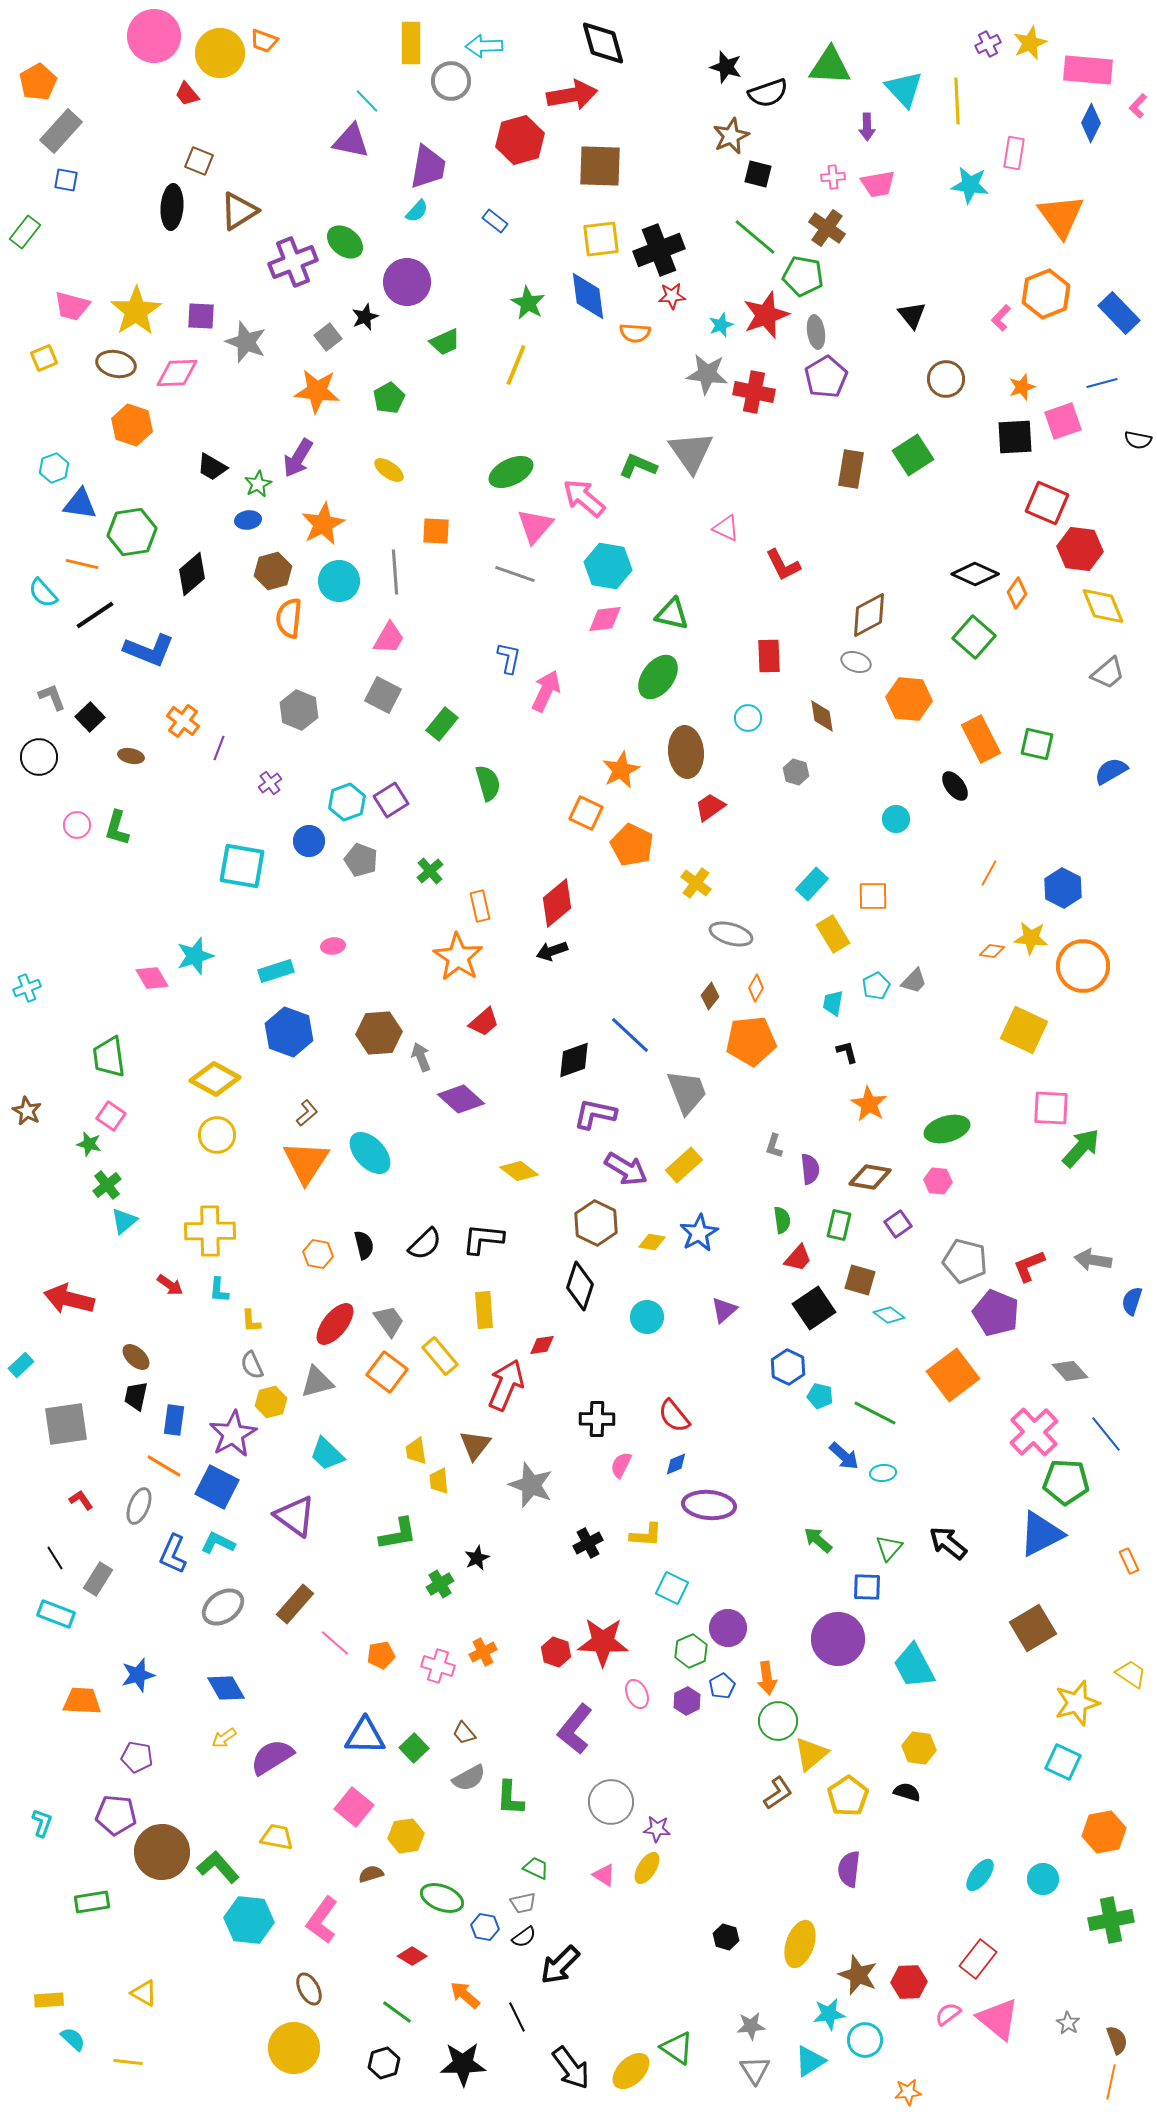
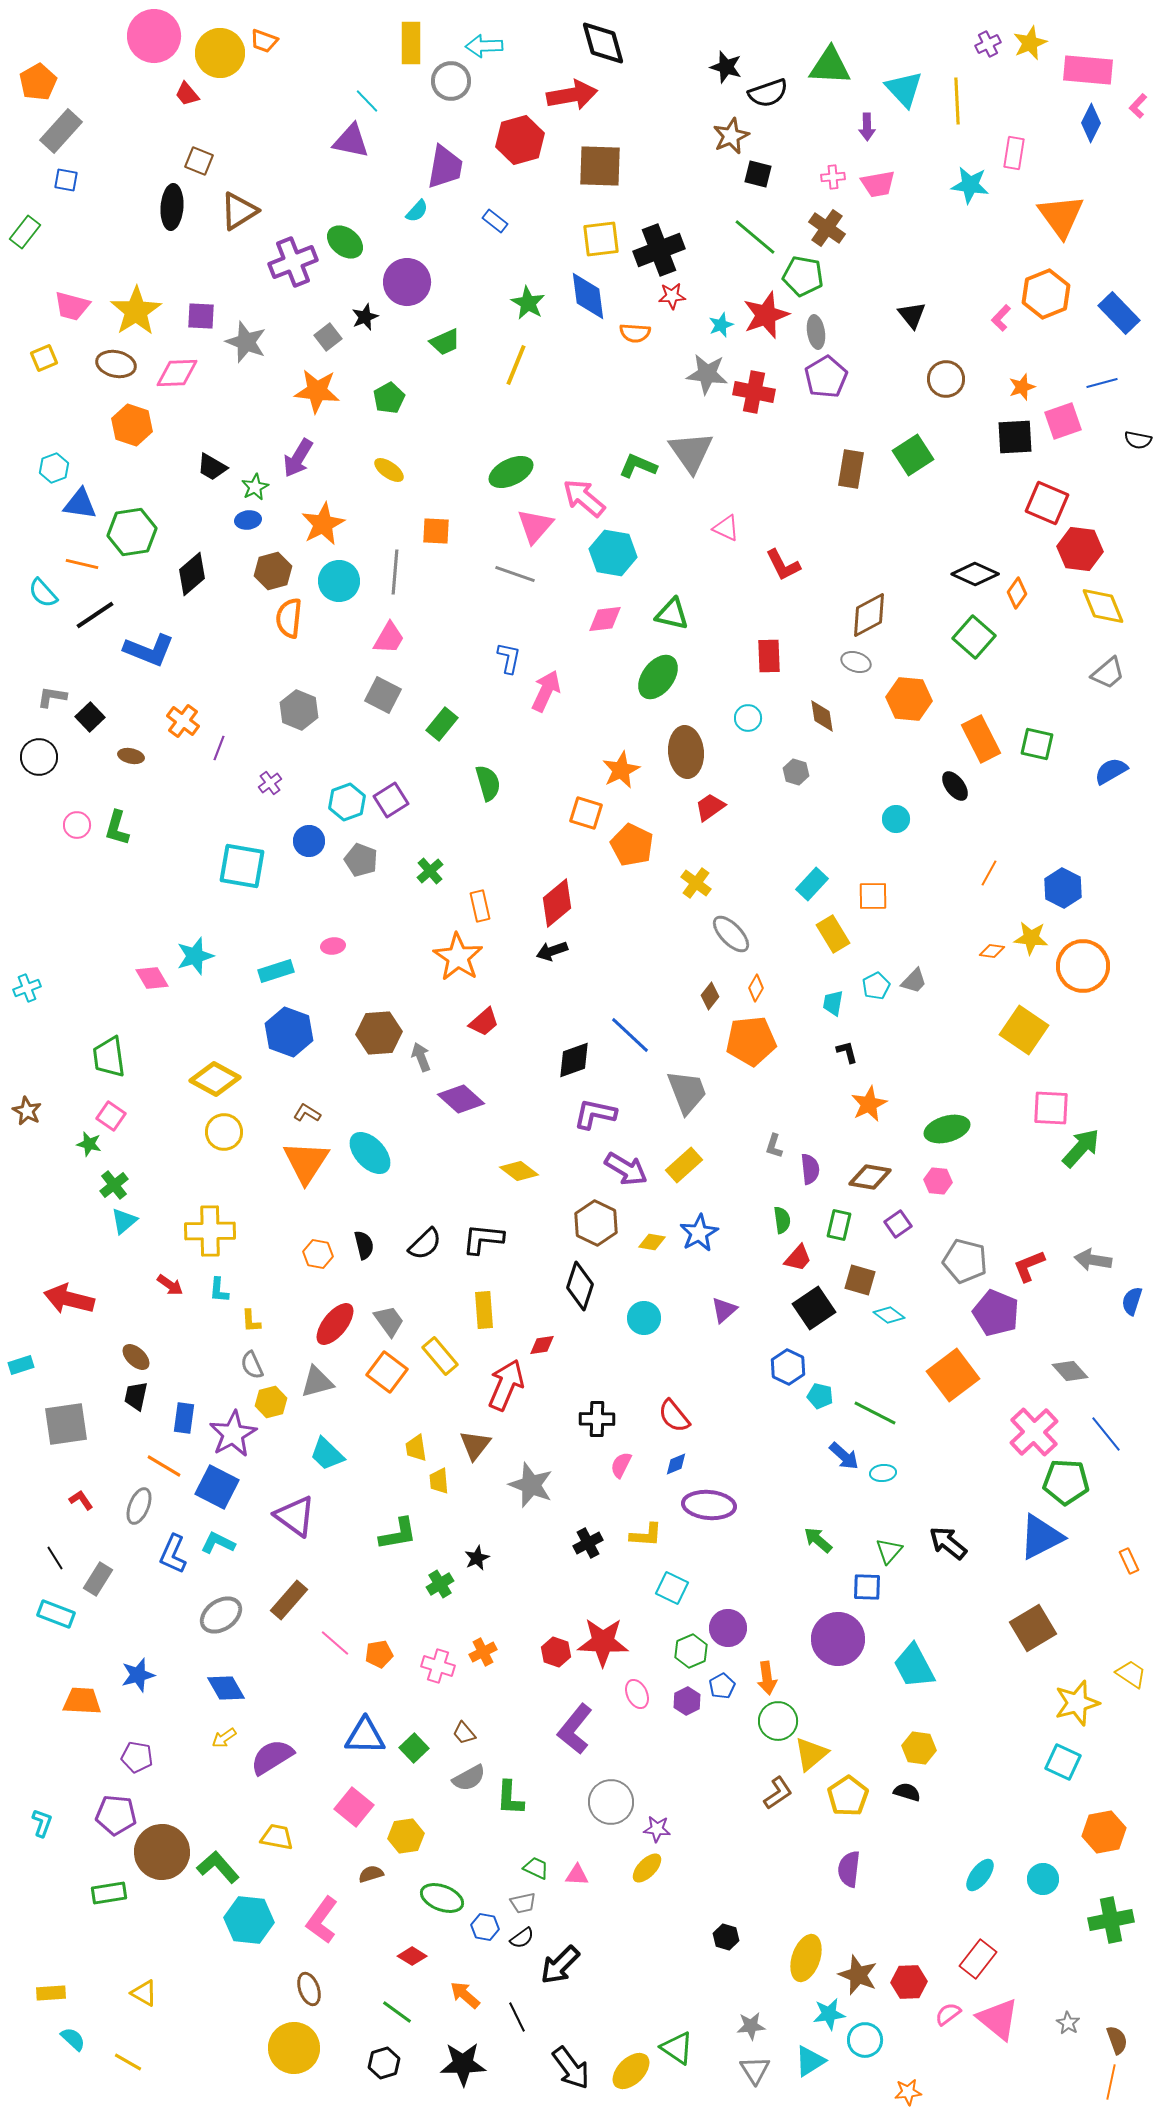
purple trapezoid at (428, 167): moved 17 px right
green star at (258, 484): moved 3 px left, 3 px down
cyan hexagon at (608, 566): moved 5 px right, 13 px up
gray line at (395, 572): rotated 9 degrees clockwise
gray L-shape at (52, 697): rotated 60 degrees counterclockwise
orange square at (586, 813): rotated 8 degrees counterclockwise
gray ellipse at (731, 934): rotated 30 degrees clockwise
yellow square at (1024, 1030): rotated 9 degrees clockwise
orange star at (869, 1104): rotated 15 degrees clockwise
brown L-shape at (307, 1113): rotated 108 degrees counterclockwise
yellow circle at (217, 1135): moved 7 px right, 3 px up
green cross at (107, 1185): moved 7 px right
cyan circle at (647, 1317): moved 3 px left, 1 px down
cyan rectangle at (21, 1365): rotated 25 degrees clockwise
blue rectangle at (174, 1420): moved 10 px right, 2 px up
yellow trapezoid at (416, 1451): moved 3 px up
blue triangle at (1041, 1534): moved 3 px down
green triangle at (889, 1548): moved 3 px down
brown rectangle at (295, 1604): moved 6 px left, 4 px up
gray ellipse at (223, 1607): moved 2 px left, 8 px down
orange pentagon at (381, 1655): moved 2 px left, 1 px up
yellow ellipse at (647, 1868): rotated 12 degrees clockwise
pink triangle at (604, 1875): moved 27 px left; rotated 30 degrees counterclockwise
green rectangle at (92, 1902): moved 17 px right, 9 px up
black semicircle at (524, 1937): moved 2 px left, 1 px down
yellow ellipse at (800, 1944): moved 6 px right, 14 px down
brown ellipse at (309, 1989): rotated 8 degrees clockwise
yellow rectangle at (49, 2000): moved 2 px right, 7 px up
yellow line at (128, 2062): rotated 24 degrees clockwise
